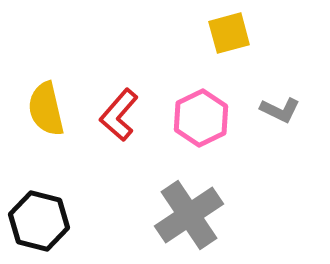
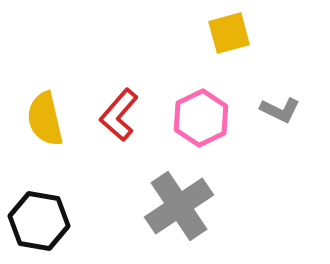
yellow semicircle: moved 1 px left, 10 px down
gray cross: moved 10 px left, 9 px up
black hexagon: rotated 4 degrees counterclockwise
